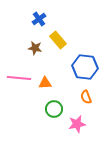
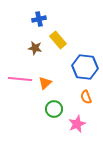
blue cross: rotated 24 degrees clockwise
pink line: moved 1 px right, 1 px down
orange triangle: rotated 40 degrees counterclockwise
pink star: rotated 12 degrees counterclockwise
